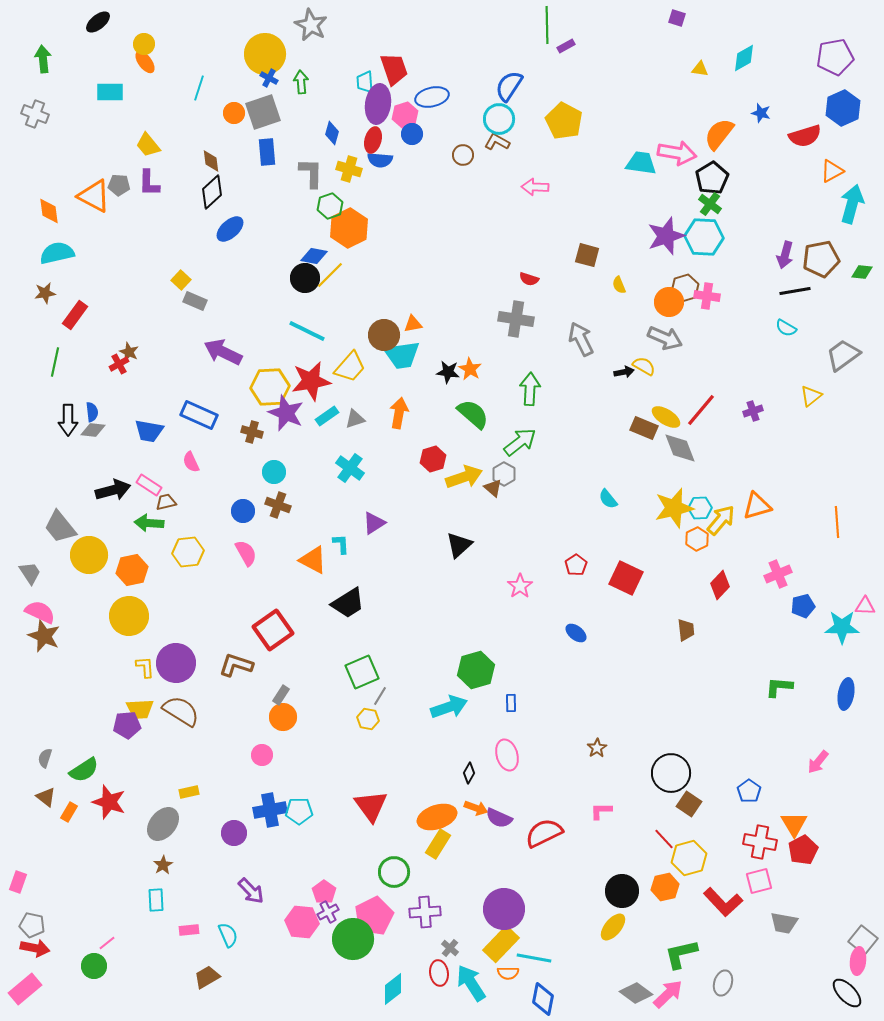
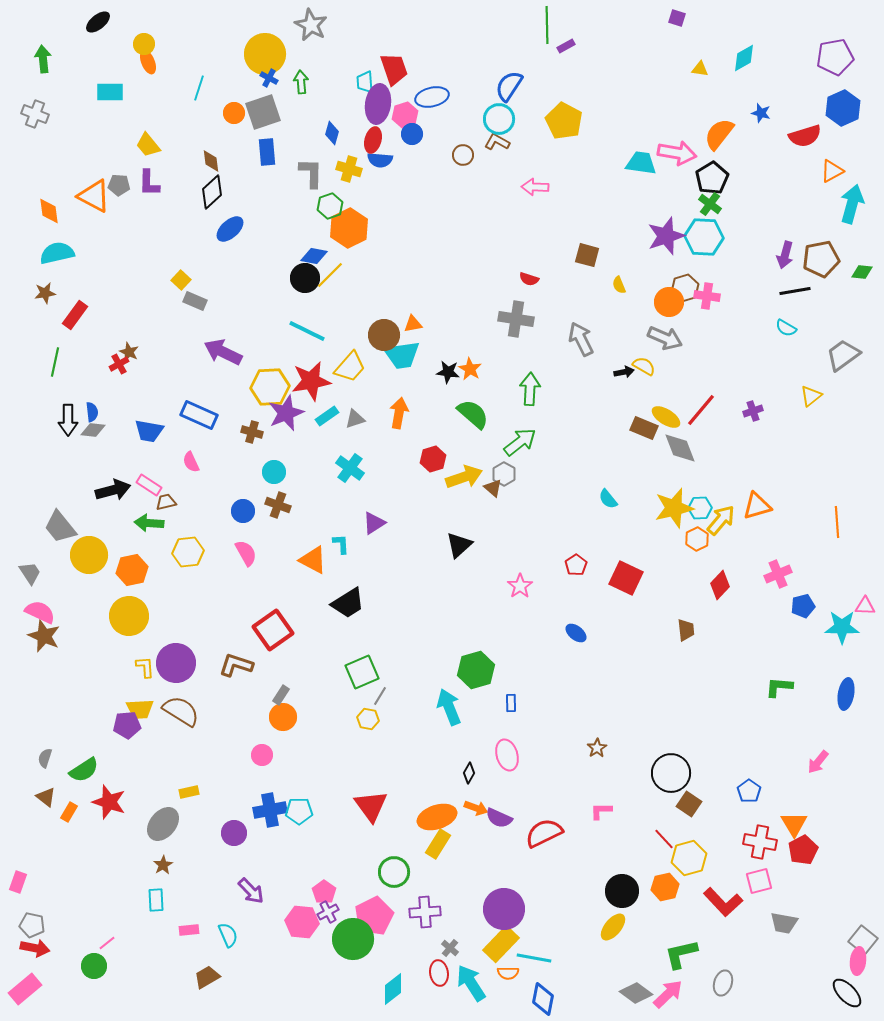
orange ellipse at (145, 62): moved 3 px right; rotated 15 degrees clockwise
purple star at (286, 413): rotated 27 degrees clockwise
cyan arrow at (449, 707): rotated 93 degrees counterclockwise
